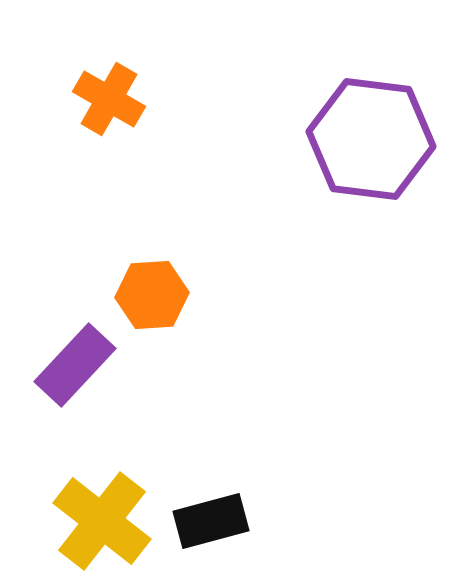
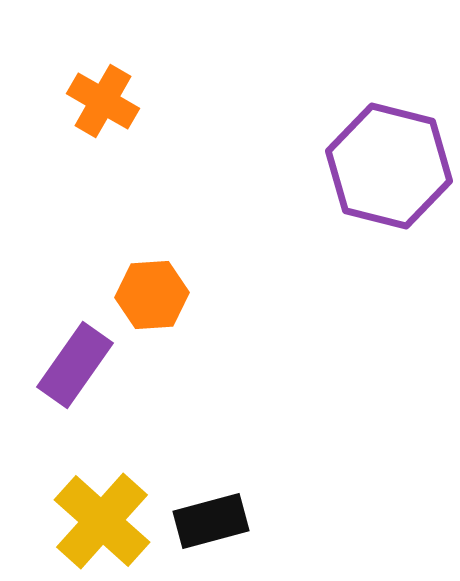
orange cross: moved 6 px left, 2 px down
purple hexagon: moved 18 px right, 27 px down; rotated 7 degrees clockwise
purple rectangle: rotated 8 degrees counterclockwise
yellow cross: rotated 4 degrees clockwise
